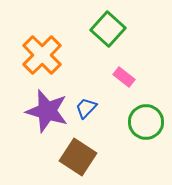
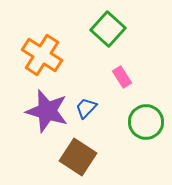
orange cross: rotated 12 degrees counterclockwise
pink rectangle: moved 2 px left; rotated 20 degrees clockwise
